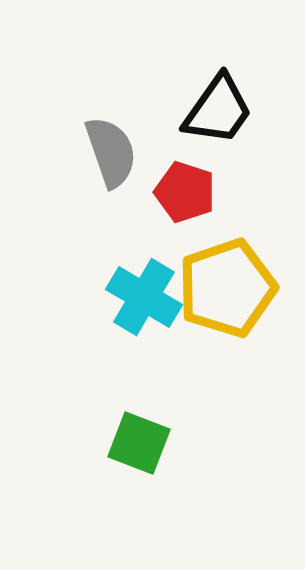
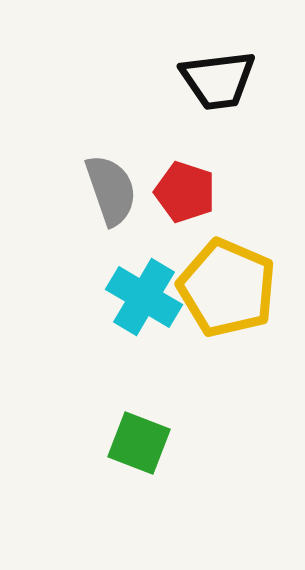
black trapezoid: moved 30 px up; rotated 48 degrees clockwise
gray semicircle: moved 38 px down
yellow pentagon: rotated 30 degrees counterclockwise
